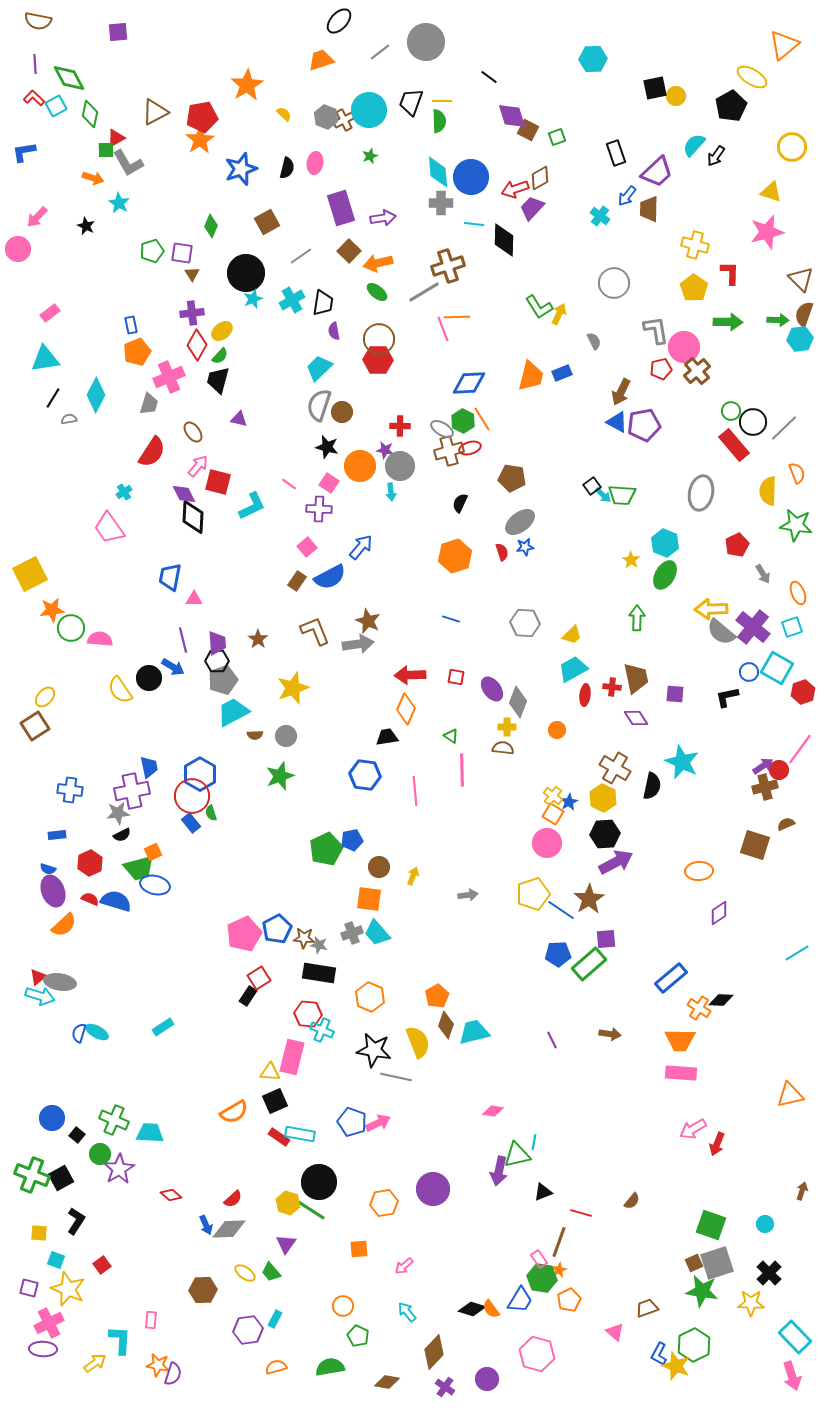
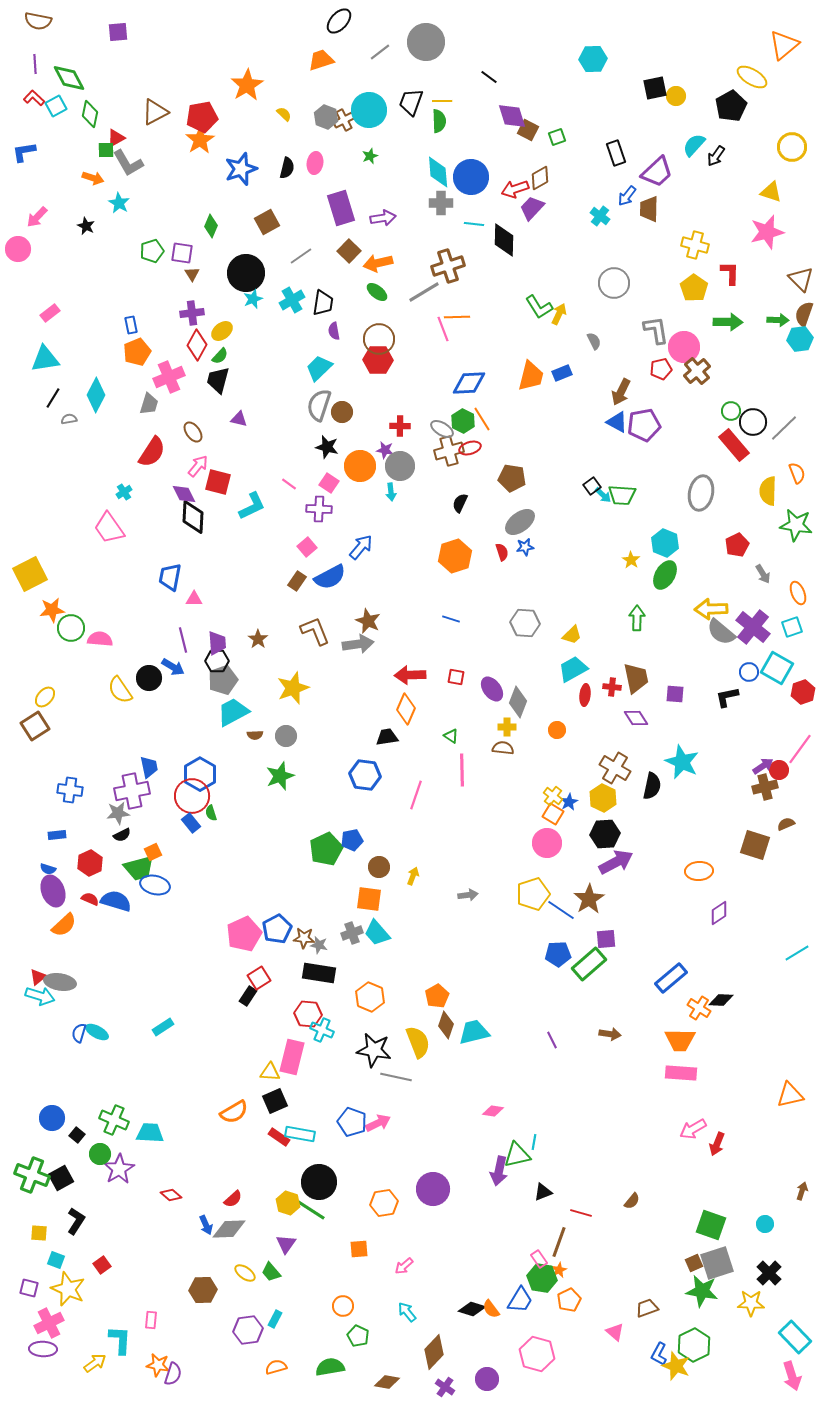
pink line at (415, 791): moved 1 px right, 4 px down; rotated 24 degrees clockwise
